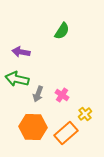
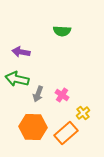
green semicircle: rotated 60 degrees clockwise
yellow cross: moved 2 px left, 1 px up
